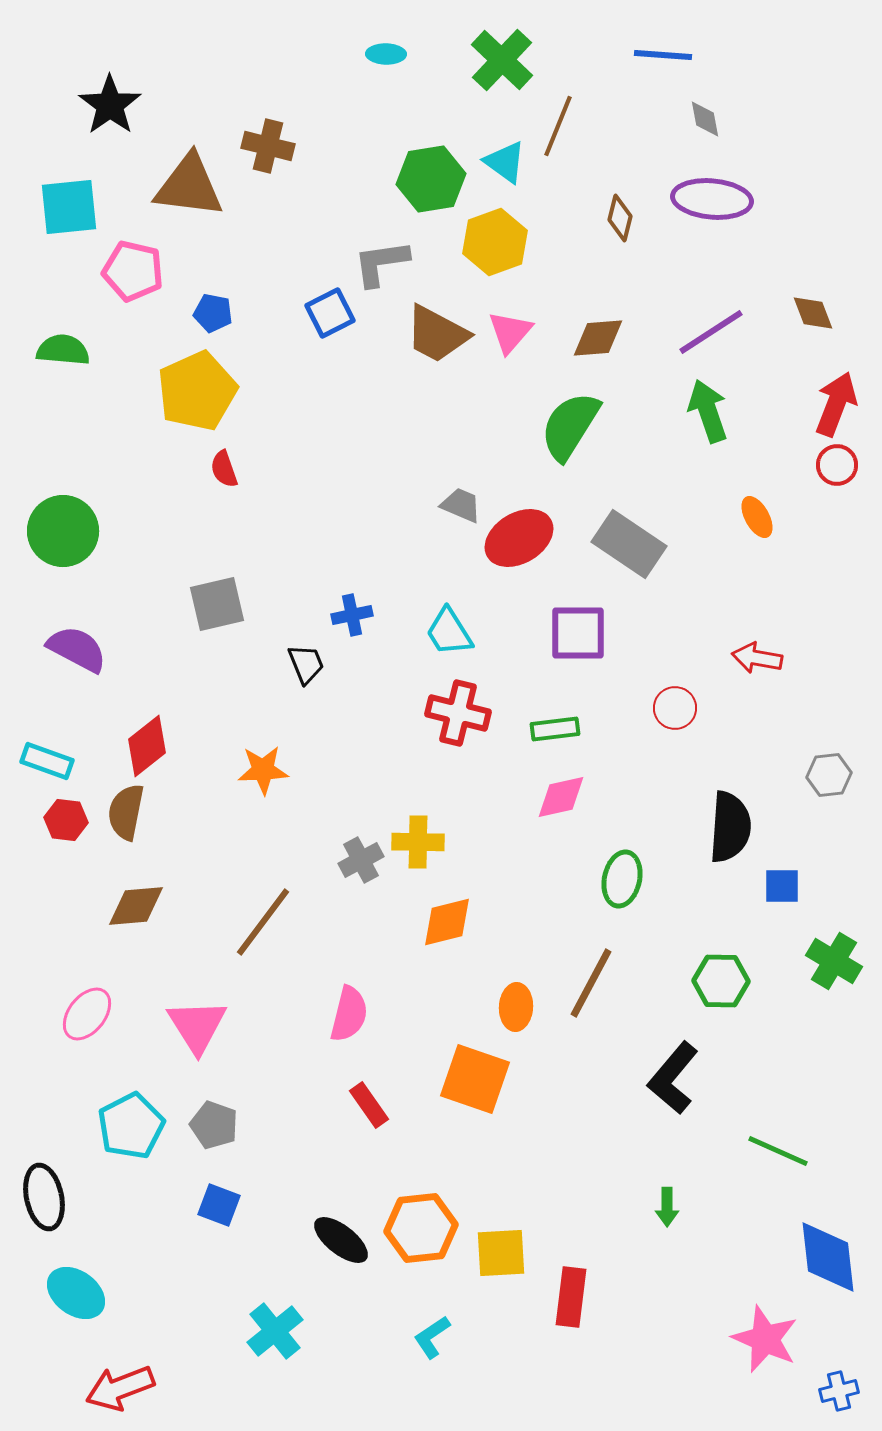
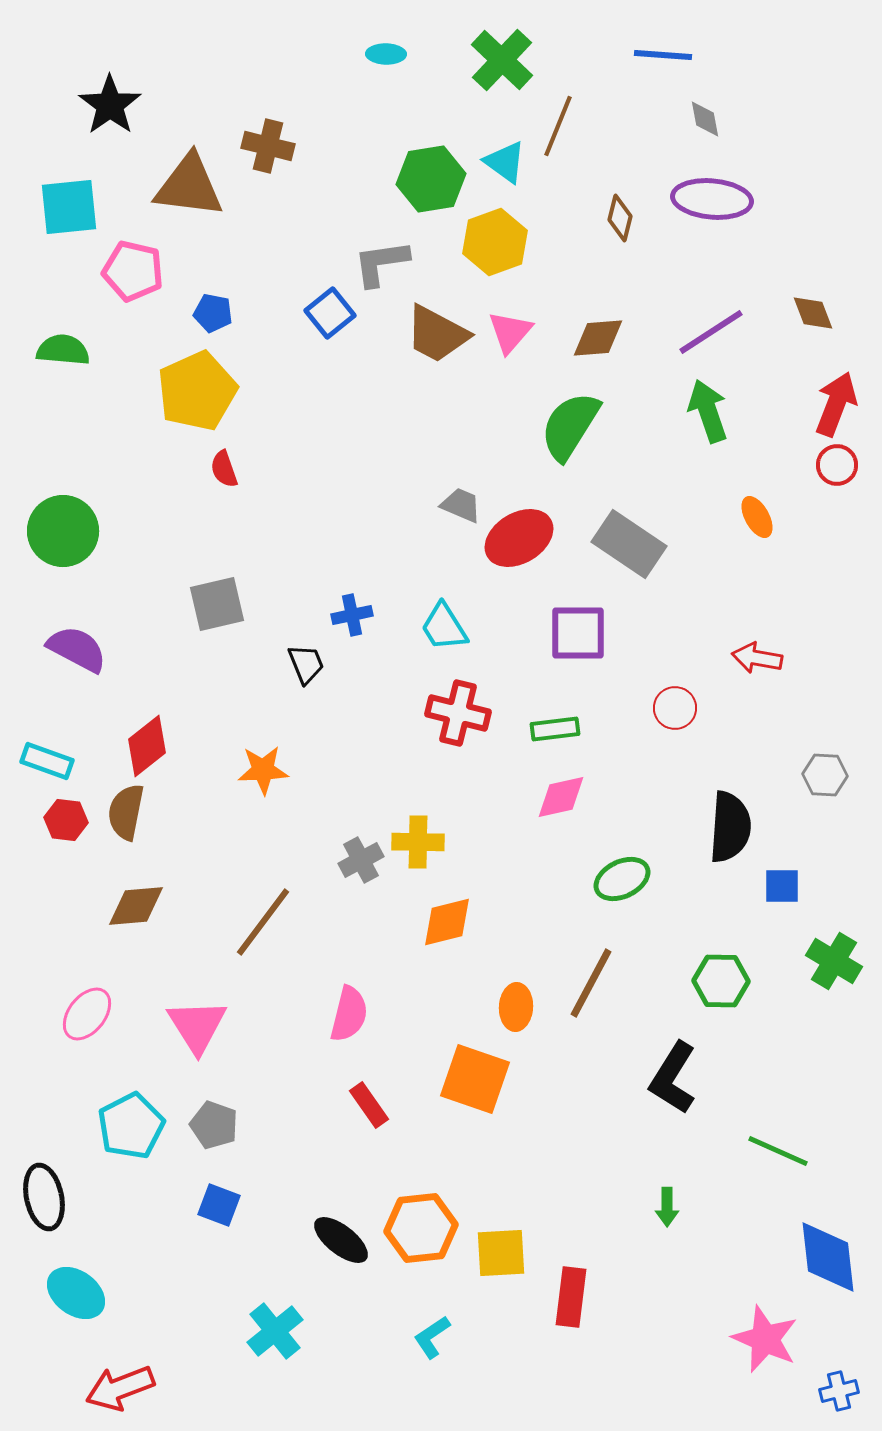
blue square at (330, 313): rotated 12 degrees counterclockwise
cyan trapezoid at (449, 632): moved 5 px left, 5 px up
gray hexagon at (829, 775): moved 4 px left; rotated 9 degrees clockwise
green ellipse at (622, 879): rotated 52 degrees clockwise
black L-shape at (673, 1078): rotated 8 degrees counterclockwise
